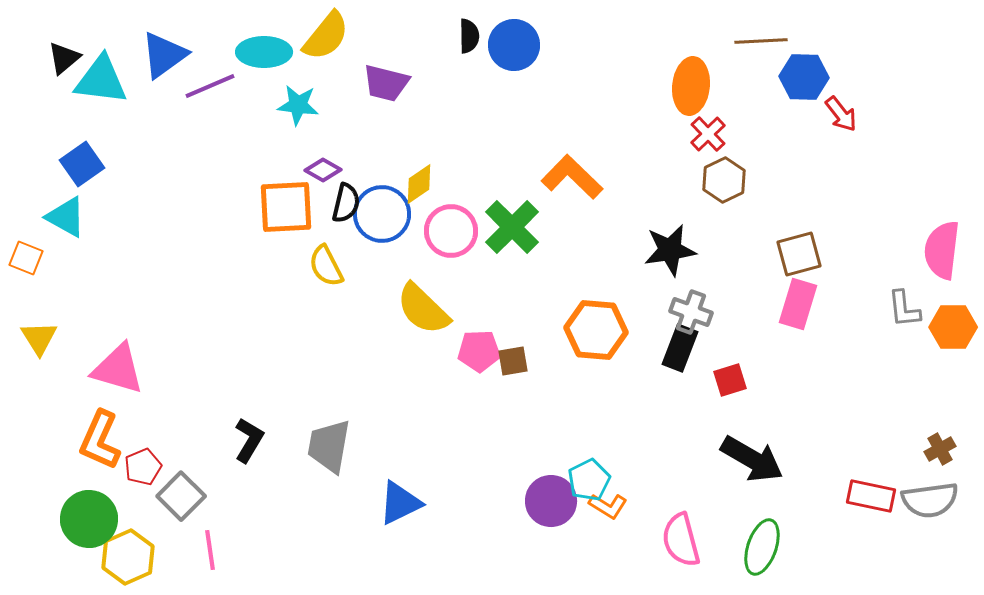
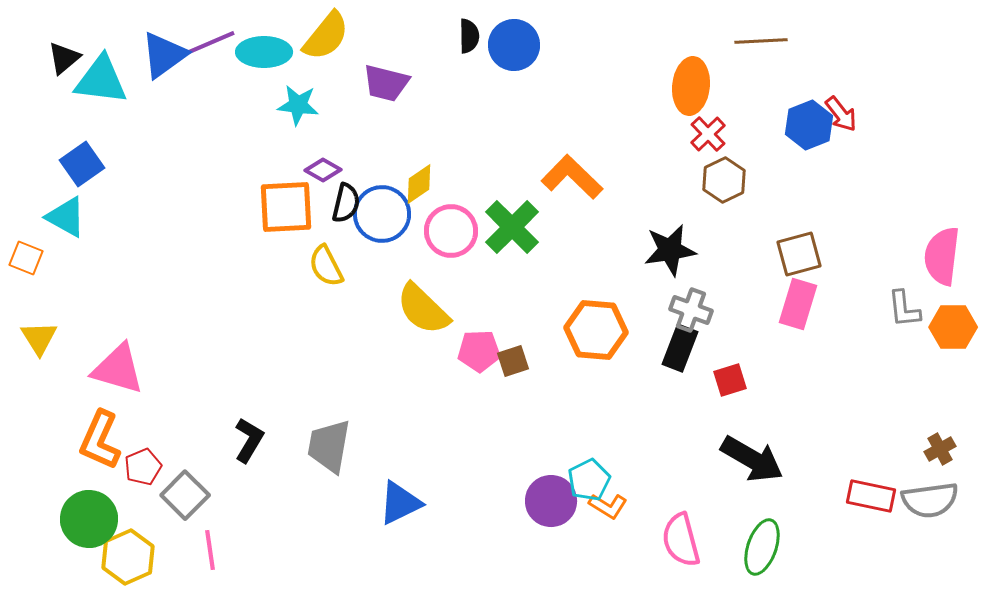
blue hexagon at (804, 77): moved 5 px right, 48 px down; rotated 24 degrees counterclockwise
purple line at (210, 86): moved 43 px up
pink semicircle at (942, 250): moved 6 px down
gray cross at (691, 312): moved 2 px up
brown square at (513, 361): rotated 8 degrees counterclockwise
gray square at (181, 496): moved 4 px right, 1 px up
